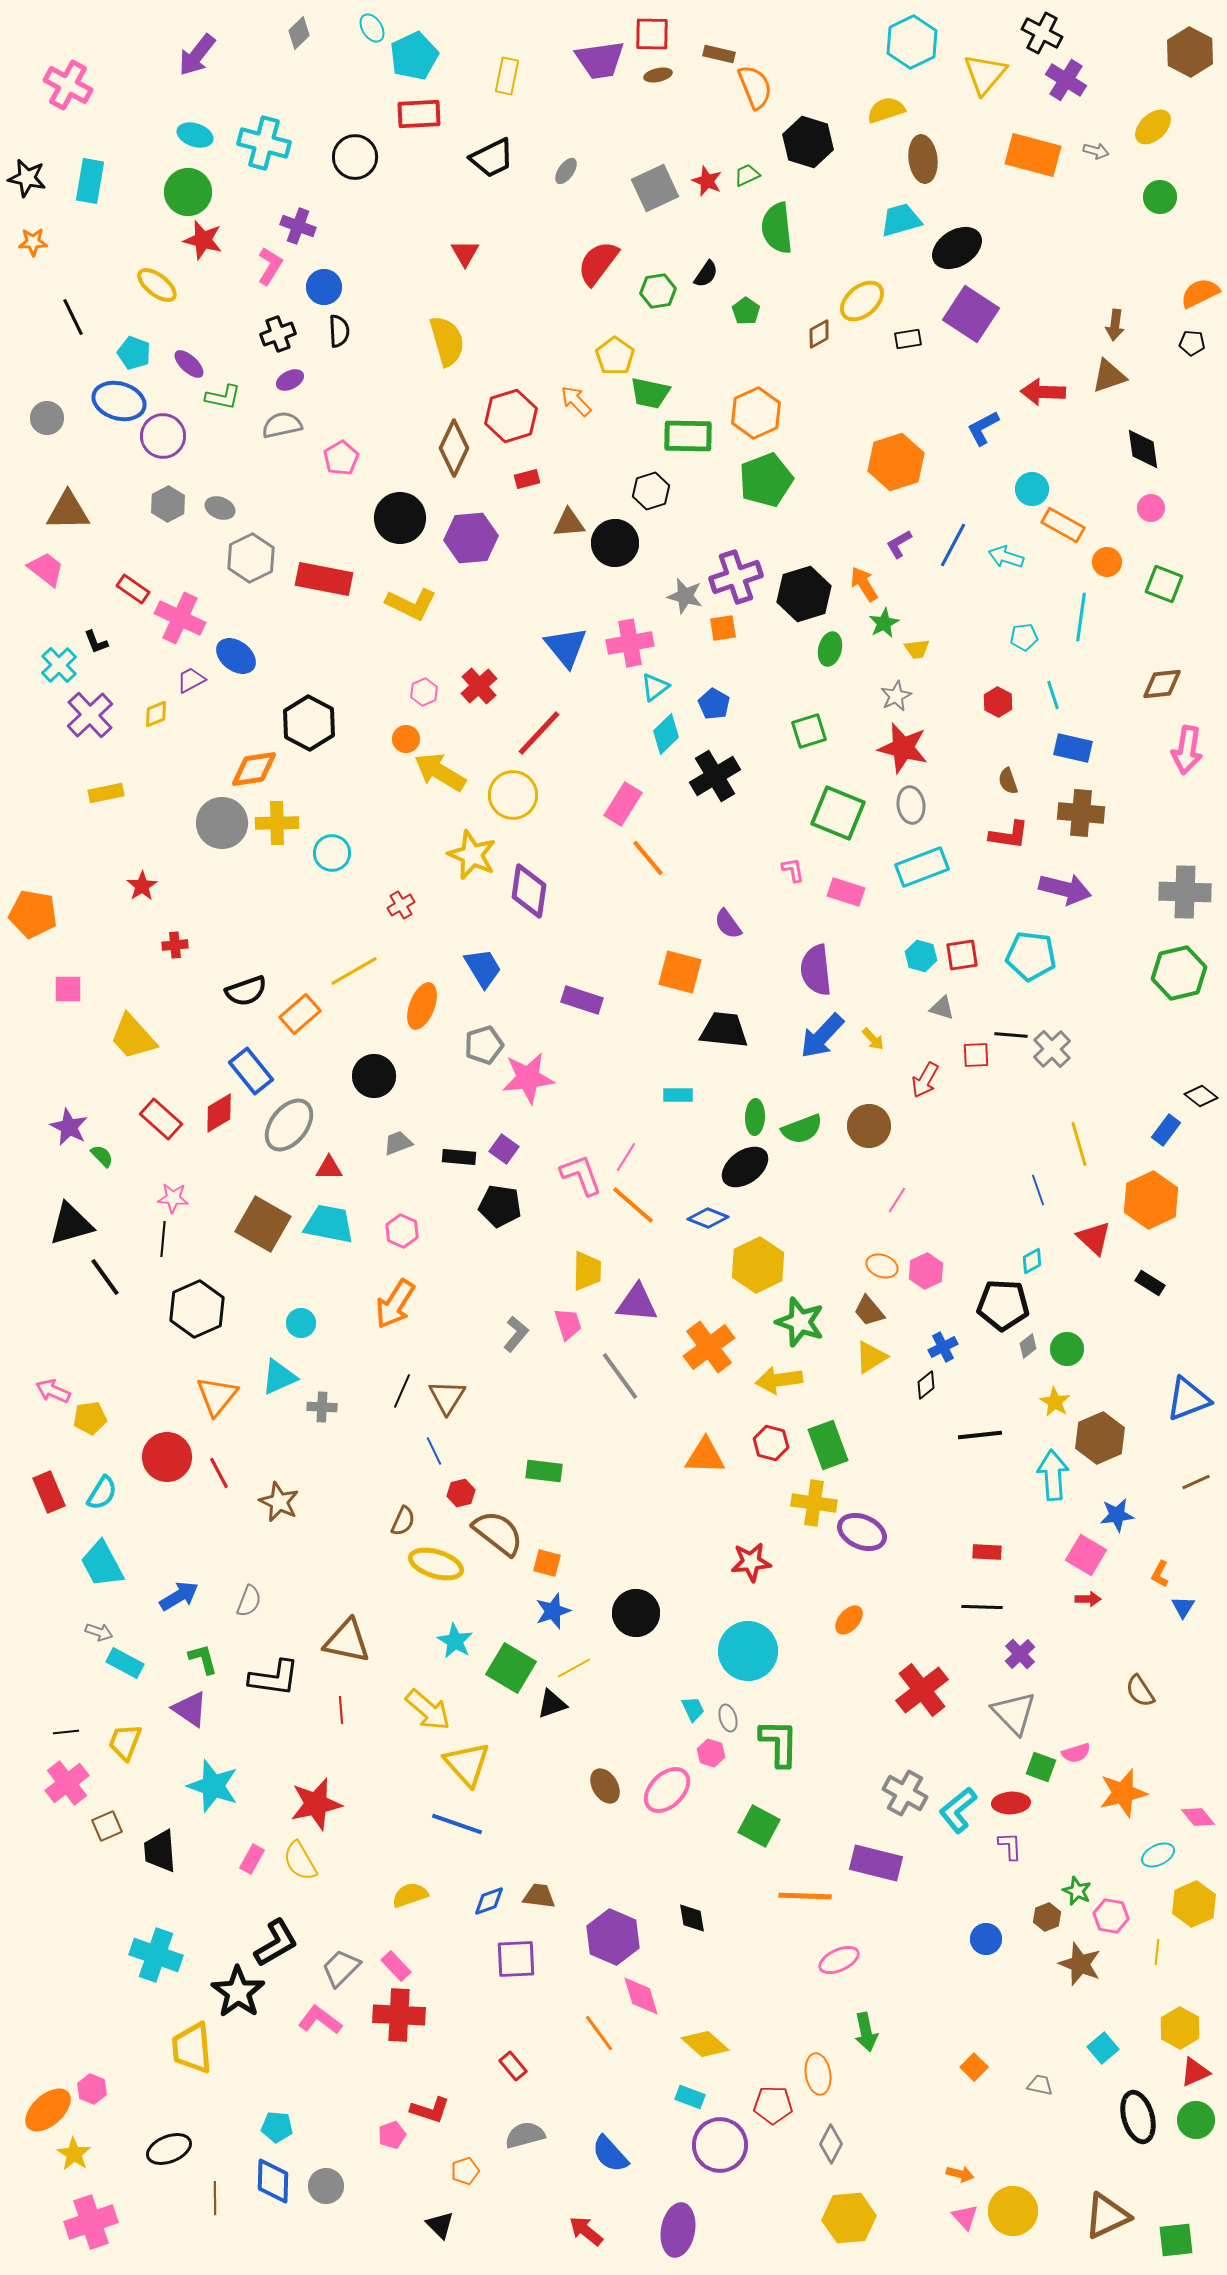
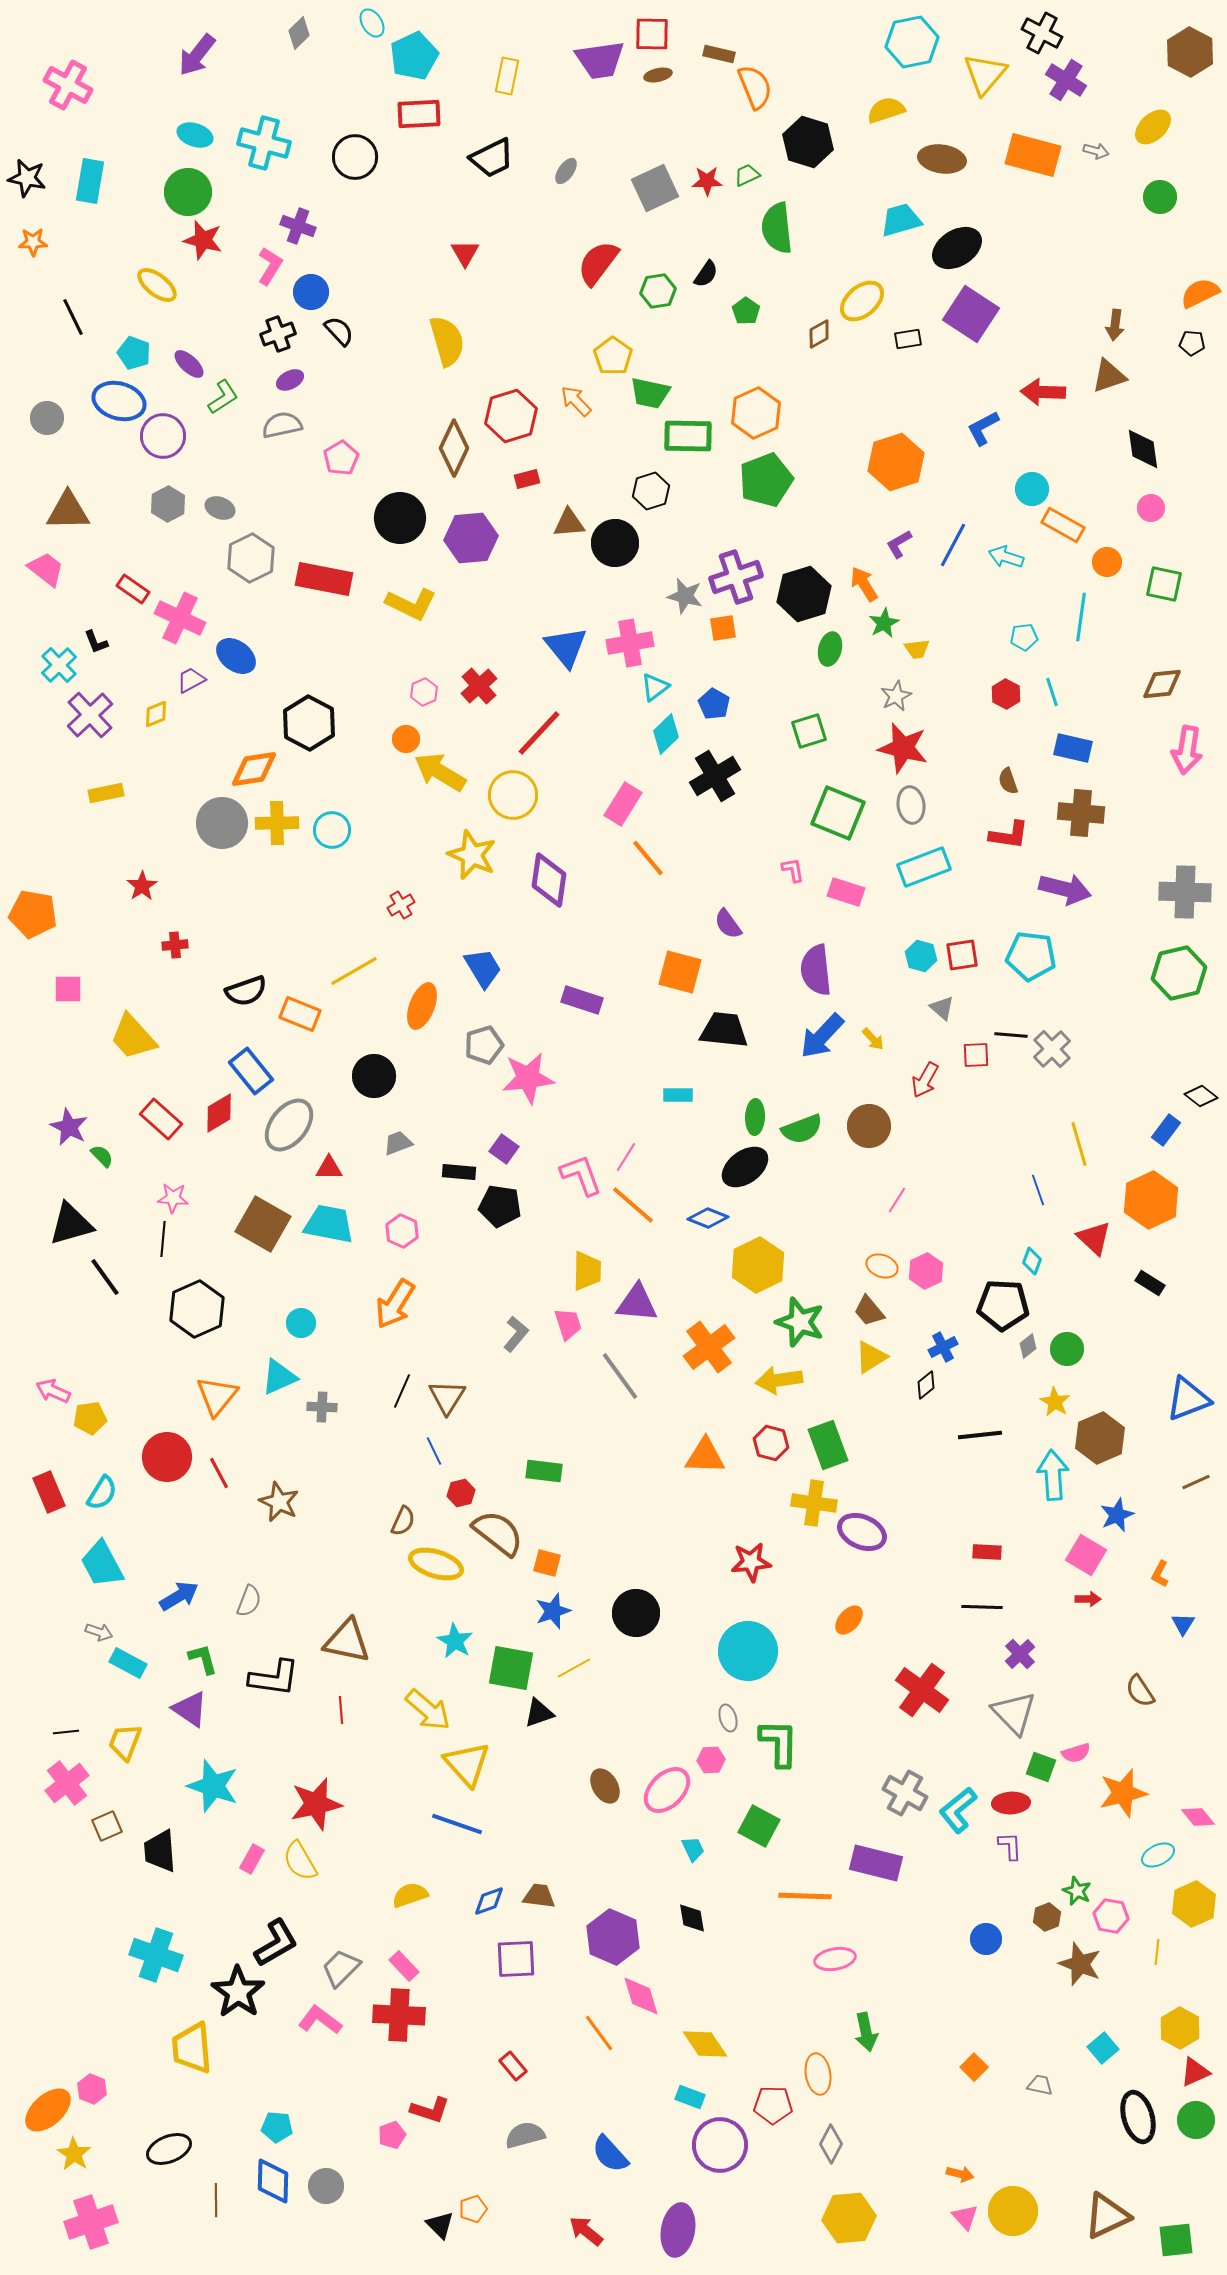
cyan ellipse at (372, 28): moved 5 px up
cyan hexagon at (912, 42): rotated 15 degrees clockwise
brown ellipse at (923, 159): moved 19 px right; rotated 75 degrees counterclockwise
red star at (707, 181): rotated 24 degrees counterclockwise
blue circle at (324, 287): moved 13 px left, 5 px down
black semicircle at (339, 331): rotated 40 degrees counterclockwise
yellow pentagon at (615, 356): moved 2 px left
green L-shape at (223, 397): rotated 45 degrees counterclockwise
green square at (1164, 584): rotated 9 degrees counterclockwise
cyan line at (1053, 695): moved 1 px left, 3 px up
red hexagon at (998, 702): moved 8 px right, 8 px up
cyan circle at (332, 853): moved 23 px up
cyan rectangle at (922, 867): moved 2 px right
purple diamond at (529, 891): moved 20 px right, 11 px up
gray triangle at (942, 1008): rotated 24 degrees clockwise
orange rectangle at (300, 1014): rotated 63 degrees clockwise
black rectangle at (459, 1157): moved 15 px down
cyan diamond at (1032, 1261): rotated 40 degrees counterclockwise
blue star at (1117, 1515): rotated 16 degrees counterclockwise
blue triangle at (1183, 1607): moved 17 px down
cyan rectangle at (125, 1663): moved 3 px right
green square at (511, 1668): rotated 21 degrees counterclockwise
red cross at (922, 1690): rotated 16 degrees counterclockwise
black triangle at (552, 1704): moved 13 px left, 9 px down
cyan trapezoid at (693, 1709): moved 140 px down
pink hexagon at (711, 1753): moved 7 px down; rotated 20 degrees counterclockwise
pink ellipse at (839, 1960): moved 4 px left, 1 px up; rotated 15 degrees clockwise
pink rectangle at (396, 1966): moved 8 px right
yellow diamond at (705, 2044): rotated 15 degrees clockwise
orange pentagon at (465, 2171): moved 8 px right, 38 px down
brown line at (215, 2198): moved 1 px right, 2 px down
